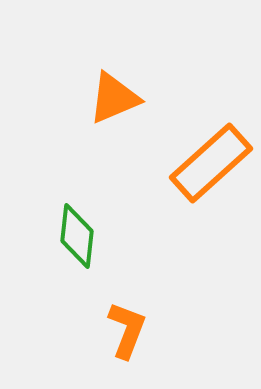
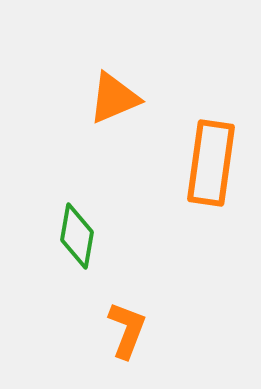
orange rectangle: rotated 40 degrees counterclockwise
green diamond: rotated 4 degrees clockwise
